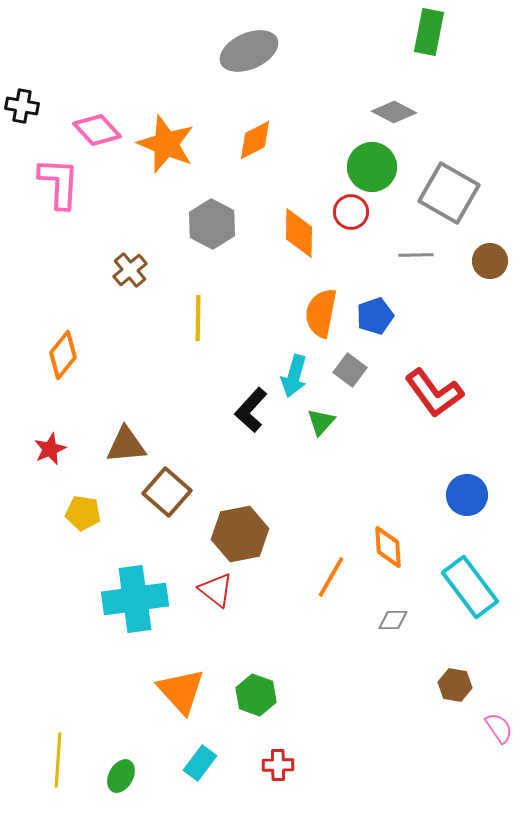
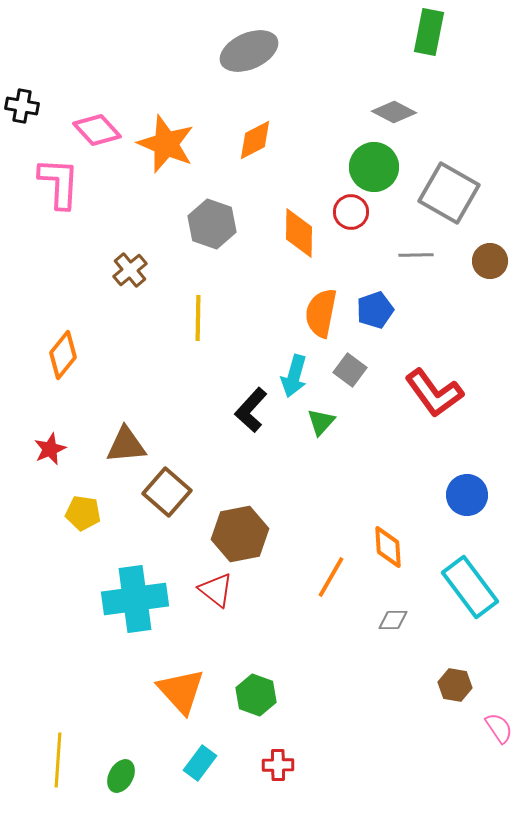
green circle at (372, 167): moved 2 px right
gray hexagon at (212, 224): rotated 9 degrees counterclockwise
blue pentagon at (375, 316): moved 6 px up
